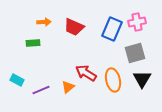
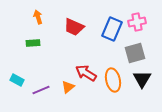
orange arrow: moved 6 px left, 5 px up; rotated 104 degrees counterclockwise
